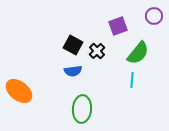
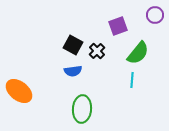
purple circle: moved 1 px right, 1 px up
